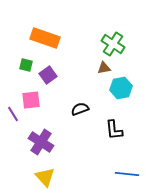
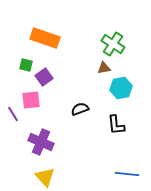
purple square: moved 4 px left, 2 px down
black L-shape: moved 2 px right, 5 px up
purple cross: rotated 10 degrees counterclockwise
